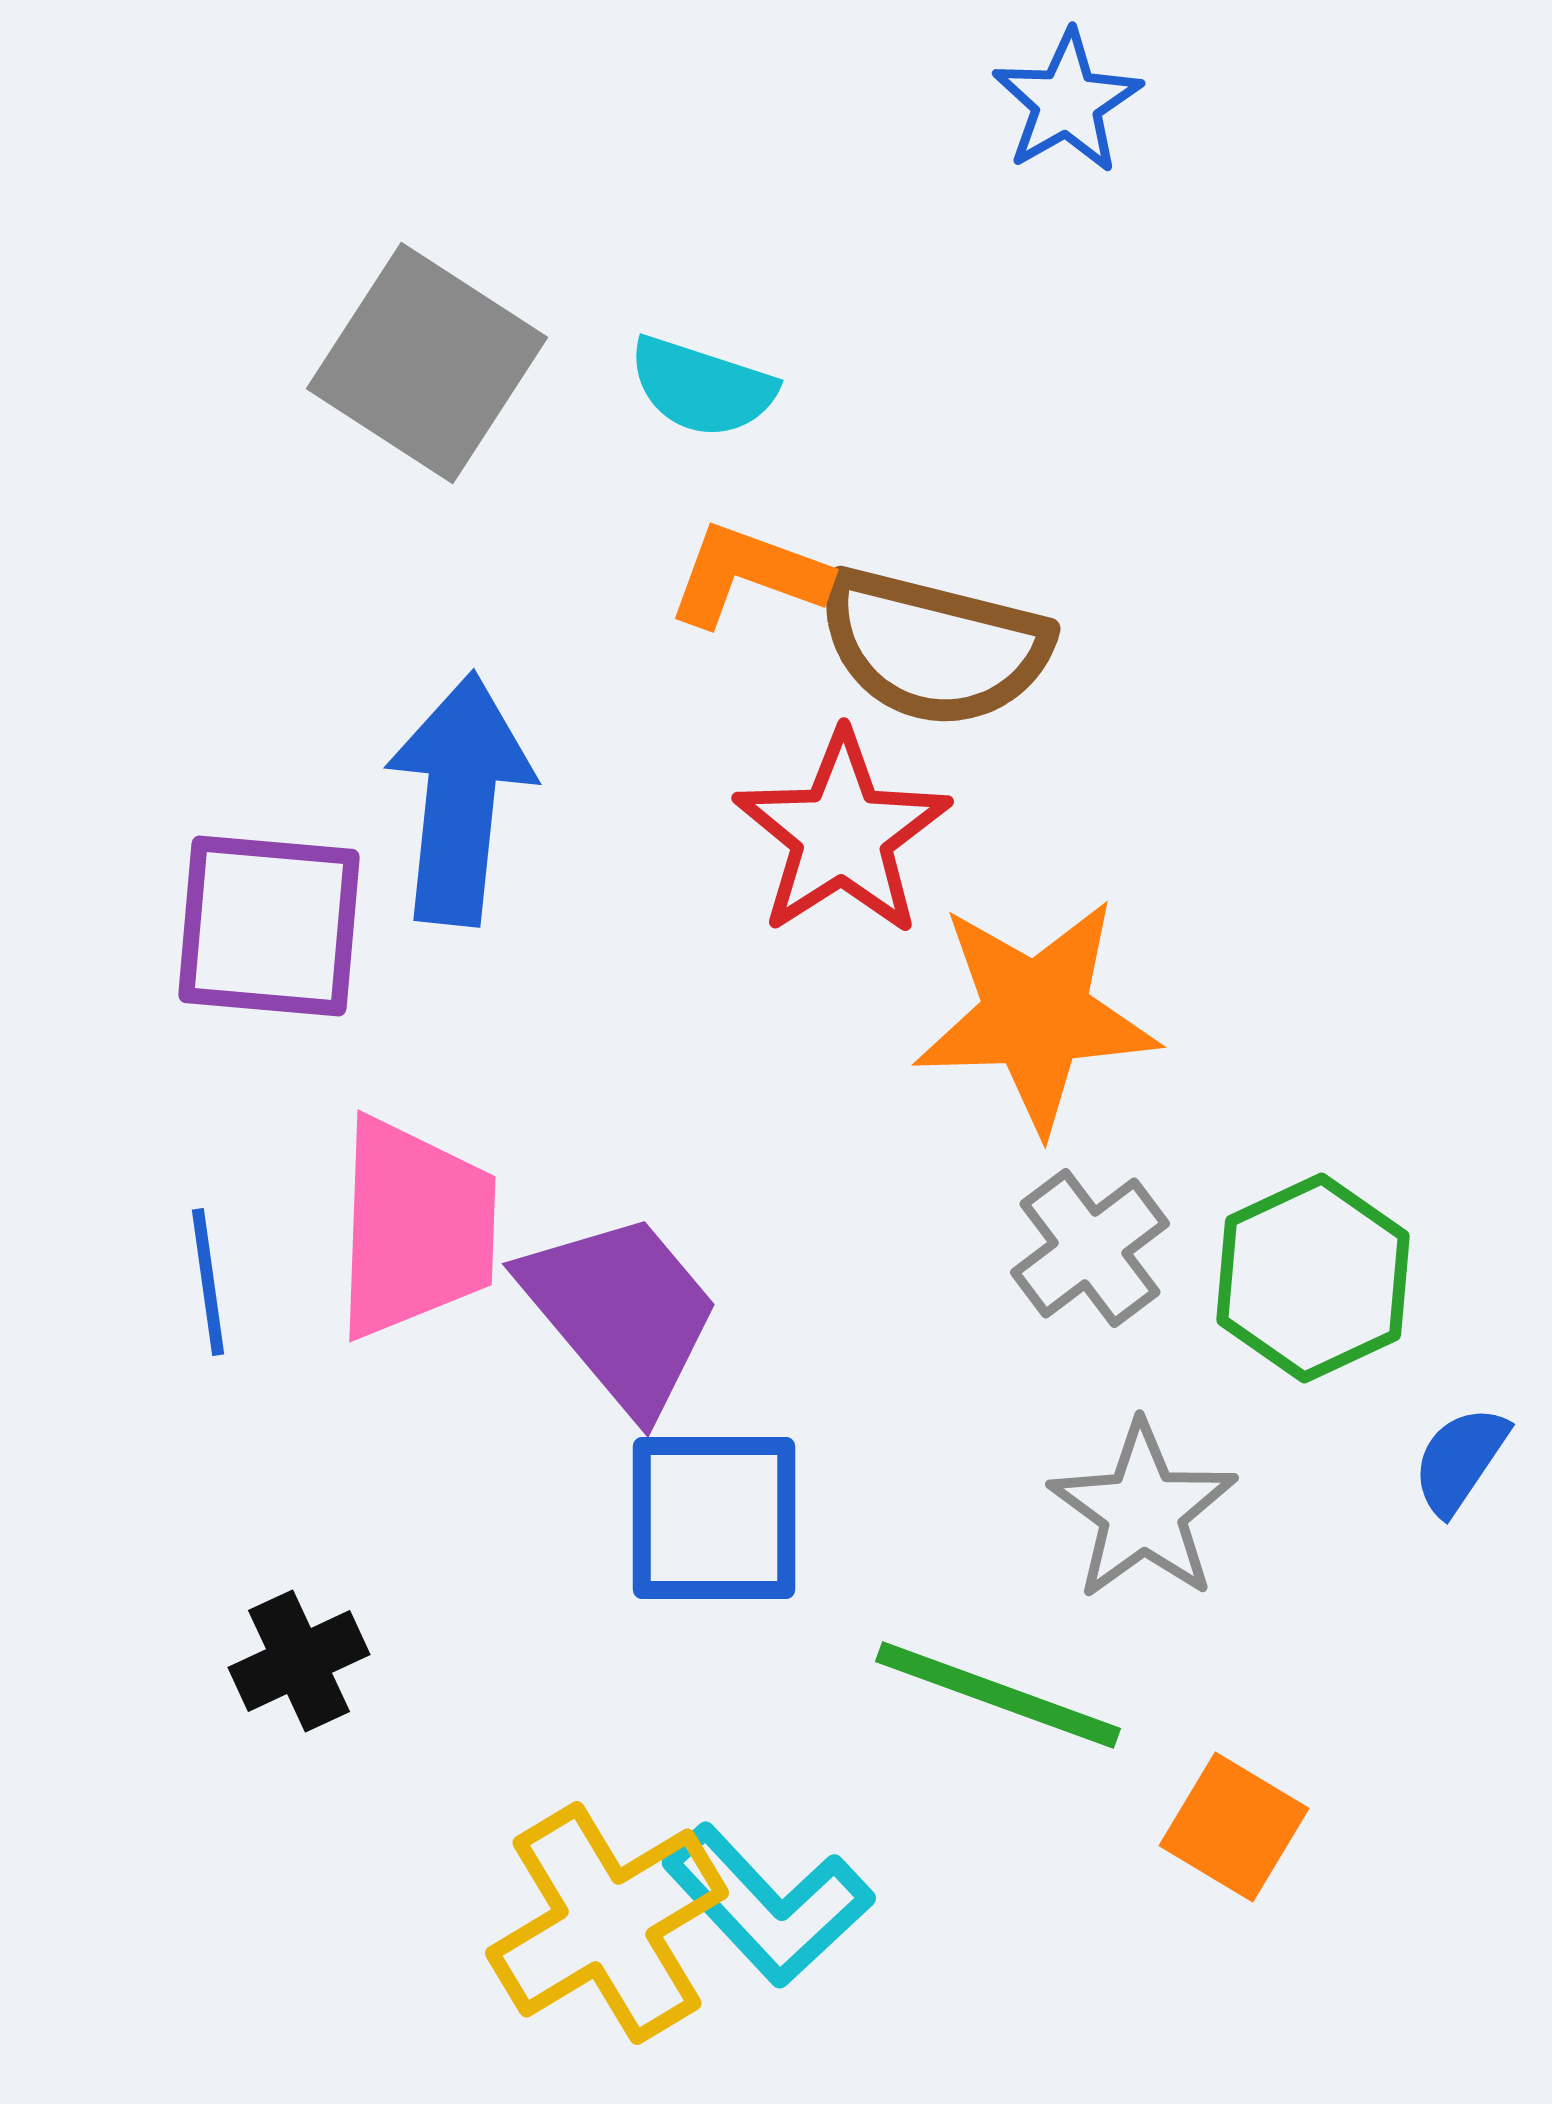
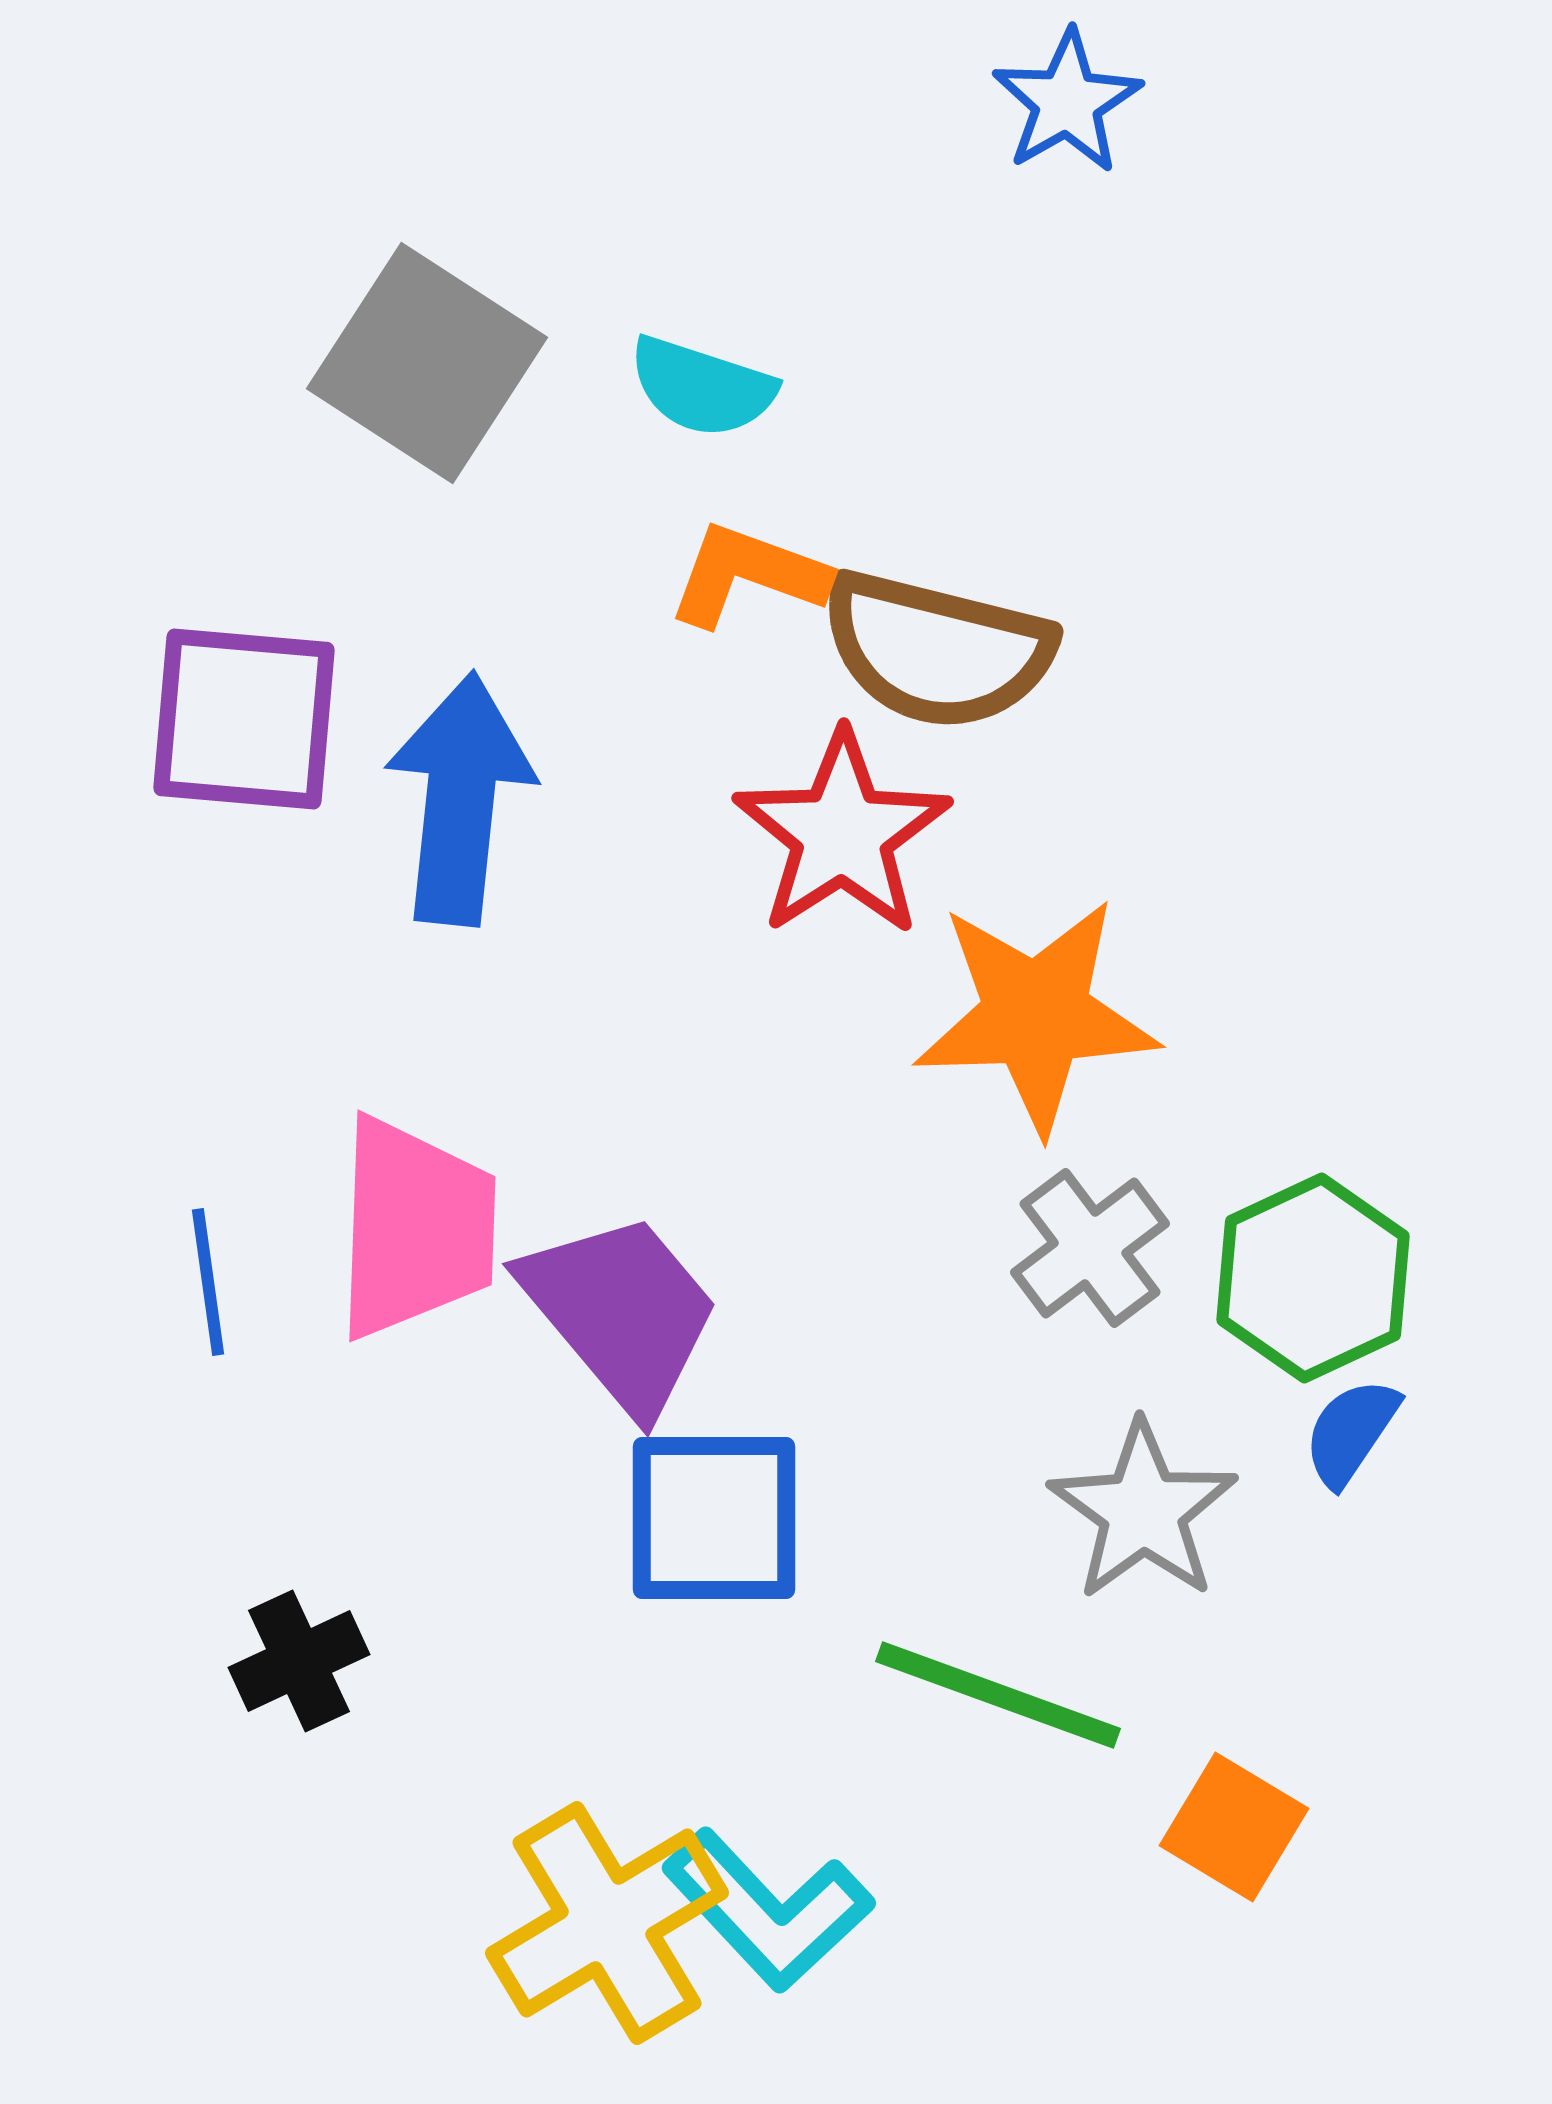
brown semicircle: moved 3 px right, 3 px down
purple square: moved 25 px left, 207 px up
blue semicircle: moved 109 px left, 28 px up
cyan L-shape: moved 5 px down
